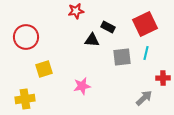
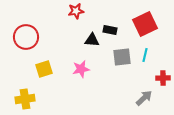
black rectangle: moved 2 px right, 3 px down; rotated 16 degrees counterclockwise
cyan line: moved 1 px left, 2 px down
pink star: moved 1 px left, 17 px up
